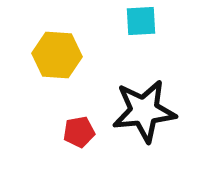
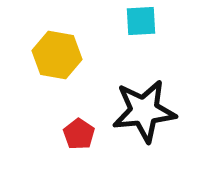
yellow hexagon: rotated 6 degrees clockwise
red pentagon: moved 2 px down; rotated 28 degrees counterclockwise
